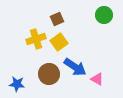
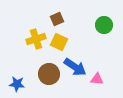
green circle: moved 10 px down
yellow square: rotated 30 degrees counterclockwise
pink triangle: rotated 24 degrees counterclockwise
